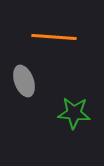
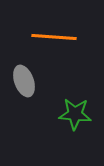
green star: moved 1 px right, 1 px down
